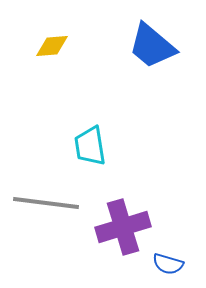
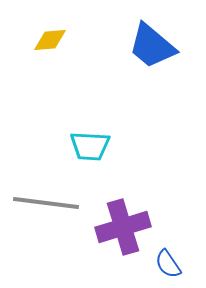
yellow diamond: moved 2 px left, 6 px up
cyan trapezoid: rotated 78 degrees counterclockwise
blue semicircle: rotated 40 degrees clockwise
